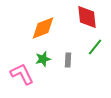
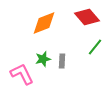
red diamond: rotated 35 degrees counterclockwise
orange diamond: moved 1 px right, 5 px up
gray rectangle: moved 6 px left, 1 px down
